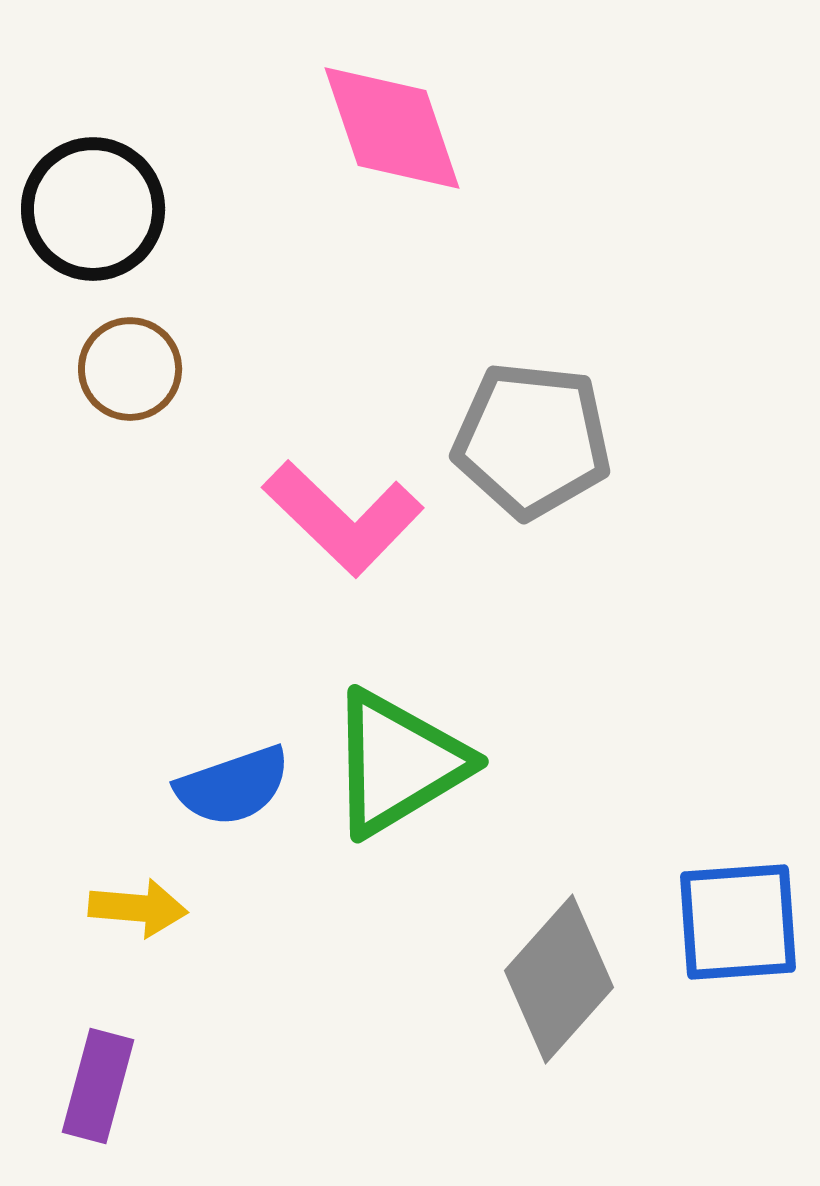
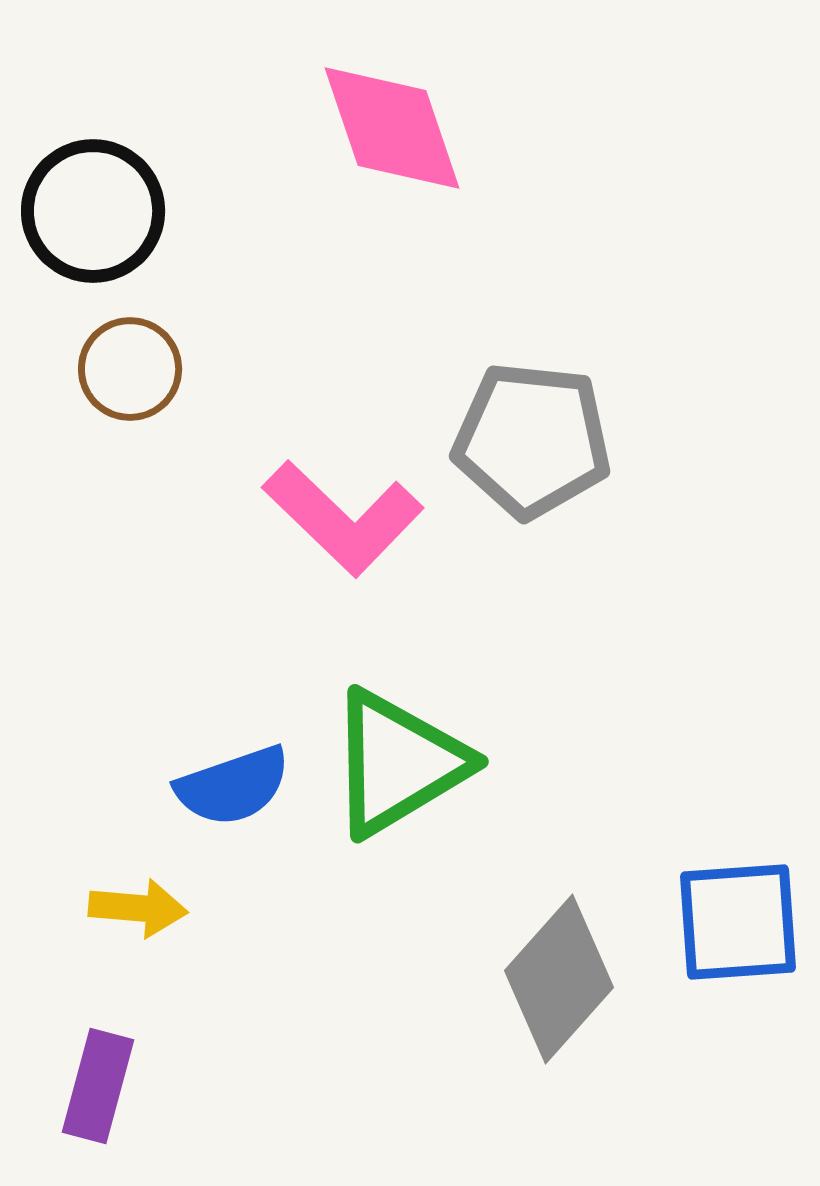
black circle: moved 2 px down
